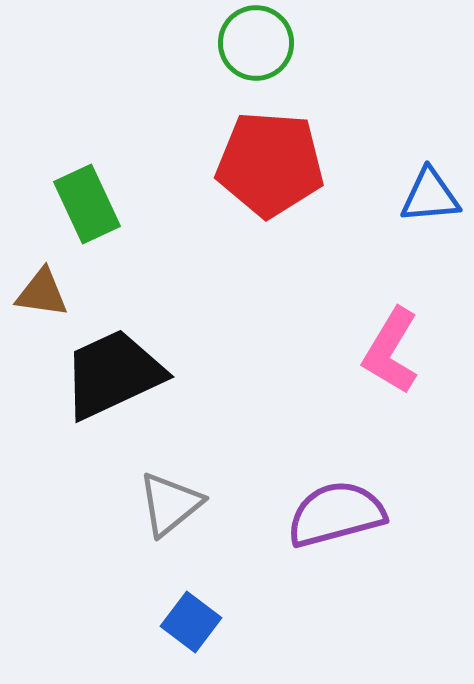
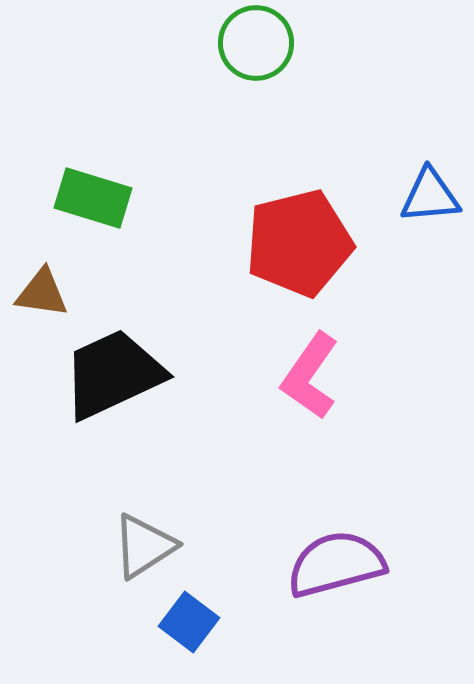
red pentagon: moved 29 px right, 79 px down; rotated 18 degrees counterclockwise
green rectangle: moved 6 px right, 6 px up; rotated 48 degrees counterclockwise
pink L-shape: moved 81 px left, 25 px down; rotated 4 degrees clockwise
gray triangle: moved 26 px left, 42 px down; rotated 6 degrees clockwise
purple semicircle: moved 50 px down
blue square: moved 2 px left
